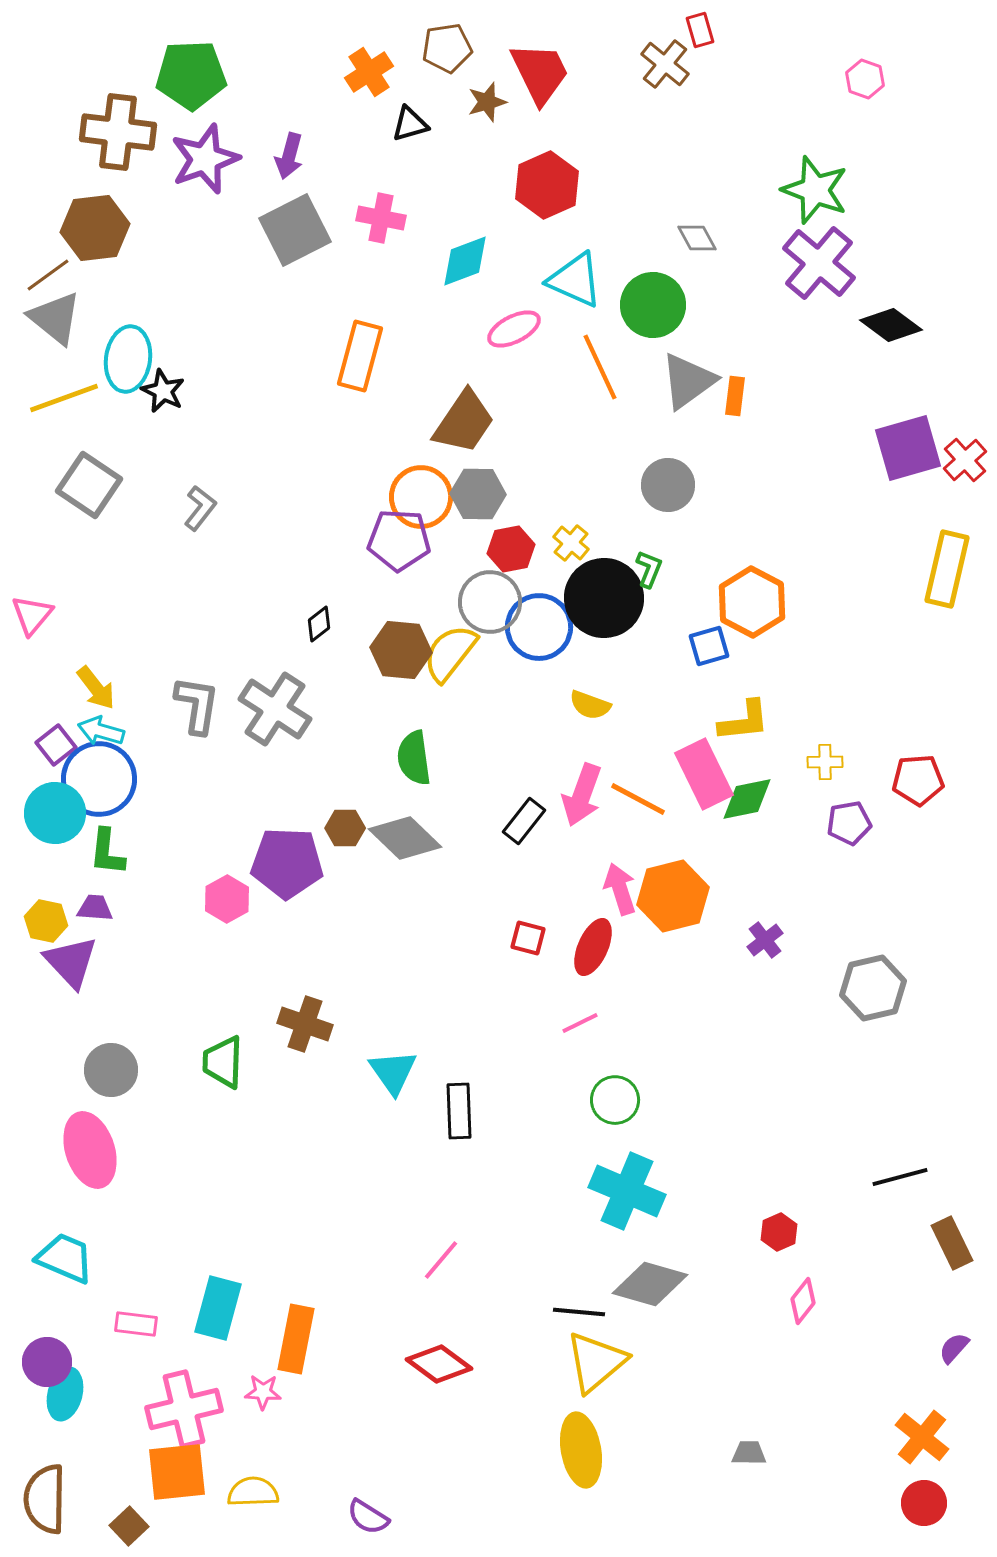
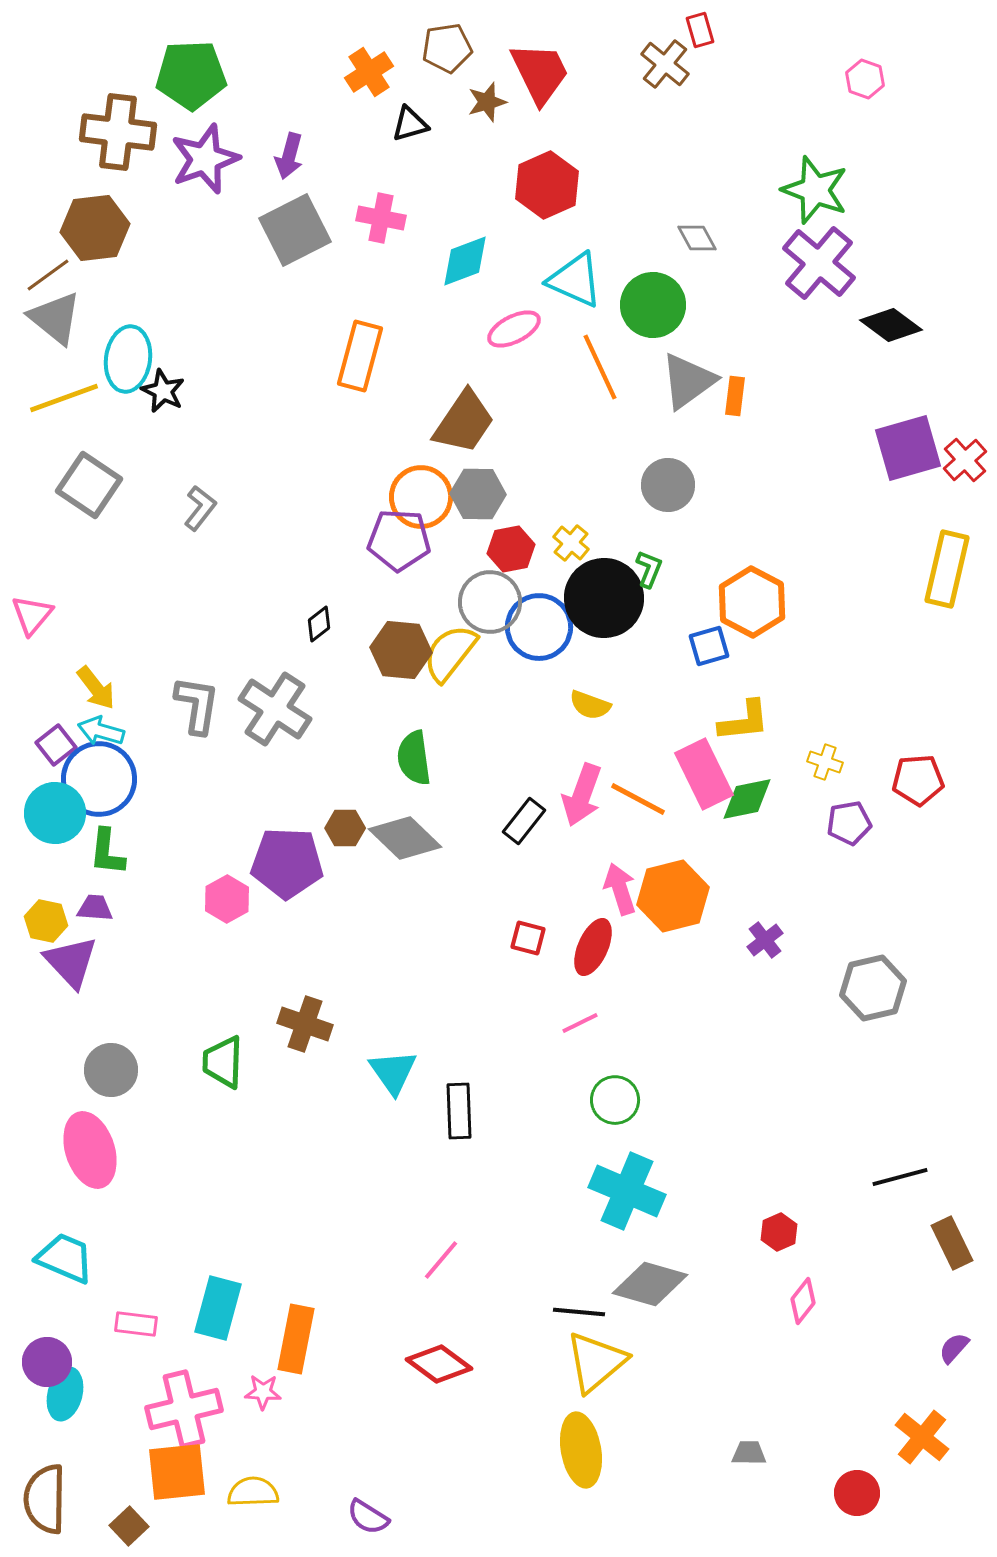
yellow cross at (825, 762): rotated 20 degrees clockwise
red circle at (924, 1503): moved 67 px left, 10 px up
